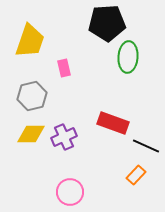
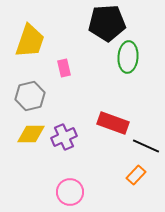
gray hexagon: moved 2 px left
